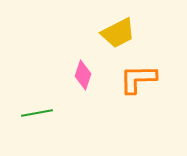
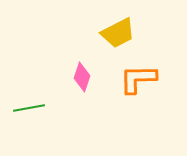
pink diamond: moved 1 px left, 2 px down
green line: moved 8 px left, 5 px up
